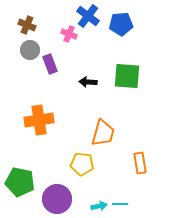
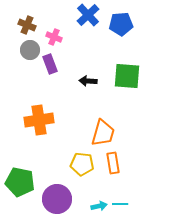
blue cross: moved 1 px up; rotated 10 degrees clockwise
pink cross: moved 15 px left, 3 px down
black arrow: moved 1 px up
orange rectangle: moved 27 px left
